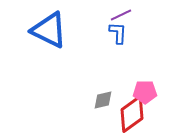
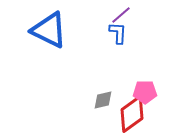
purple line: rotated 15 degrees counterclockwise
